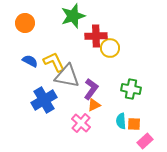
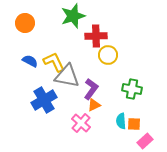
yellow circle: moved 2 px left, 7 px down
green cross: moved 1 px right
